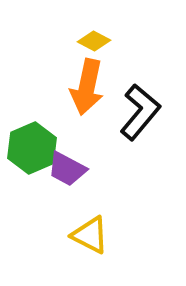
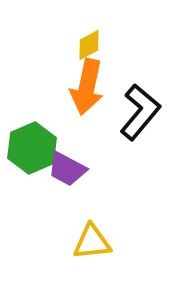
yellow diamond: moved 5 px left, 4 px down; rotated 56 degrees counterclockwise
yellow triangle: moved 2 px right, 7 px down; rotated 33 degrees counterclockwise
